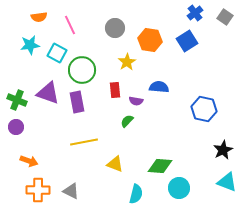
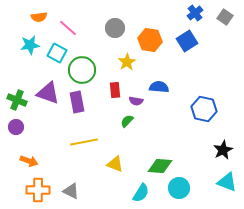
pink line: moved 2 px left, 3 px down; rotated 24 degrees counterclockwise
cyan semicircle: moved 5 px right, 1 px up; rotated 18 degrees clockwise
